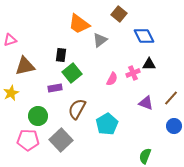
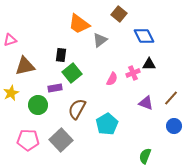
green circle: moved 11 px up
